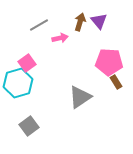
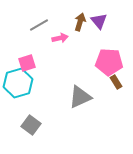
pink square: rotated 18 degrees clockwise
gray triangle: rotated 10 degrees clockwise
gray square: moved 2 px right, 1 px up; rotated 18 degrees counterclockwise
